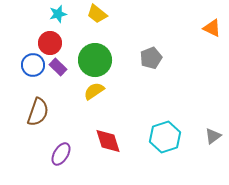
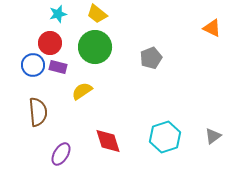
green circle: moved 13 px up
purple rectangle: rotated 30 degrees counterclockwise
yellow semicircle: moved 12 px left
brown semicircle: rotated 24 degrees counterclockwise
